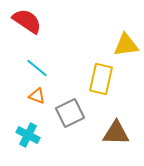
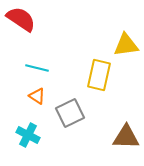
red semicircle: moved 6 px left, 2 px up
cyan line: rotated 25 degrees counterclockwise
yellow rectangle: moved 2 px left, 4 px up
orange triangle: rotated 12 degrees clockwise
brown triangle: moved 10 px right, 4 px down
